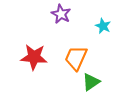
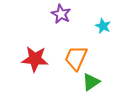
red star: moved 1 px right, 2 px down
